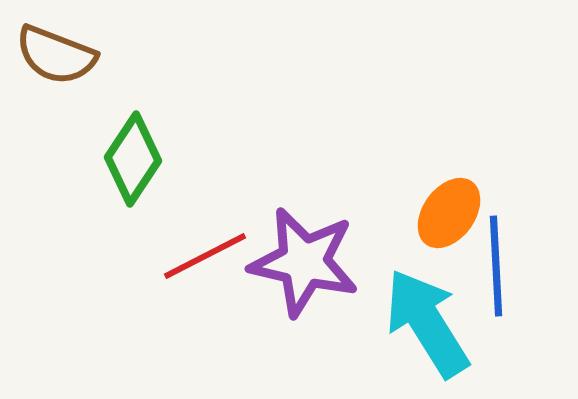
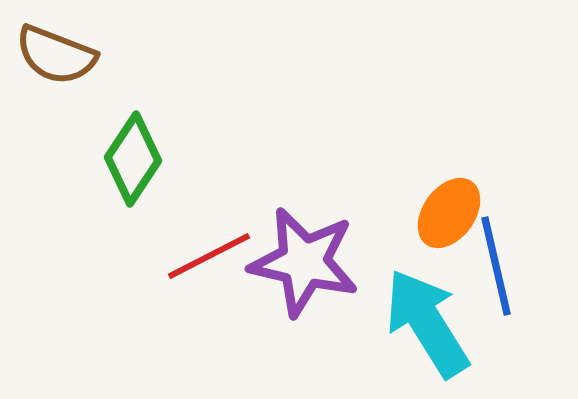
red line: moved 4 px right
blue line: rotated 10 degrees counterclockwise
